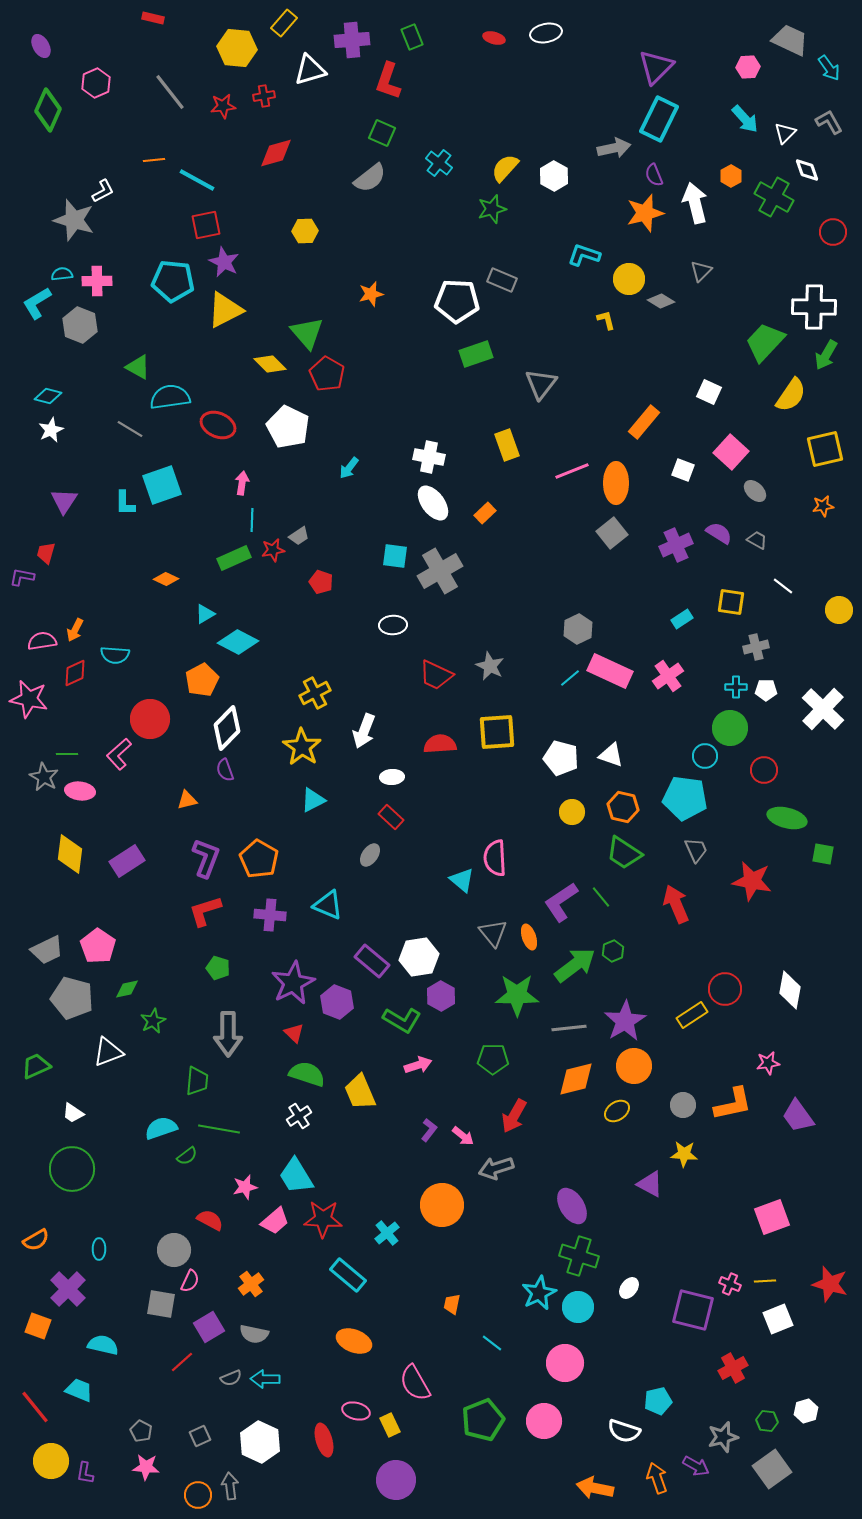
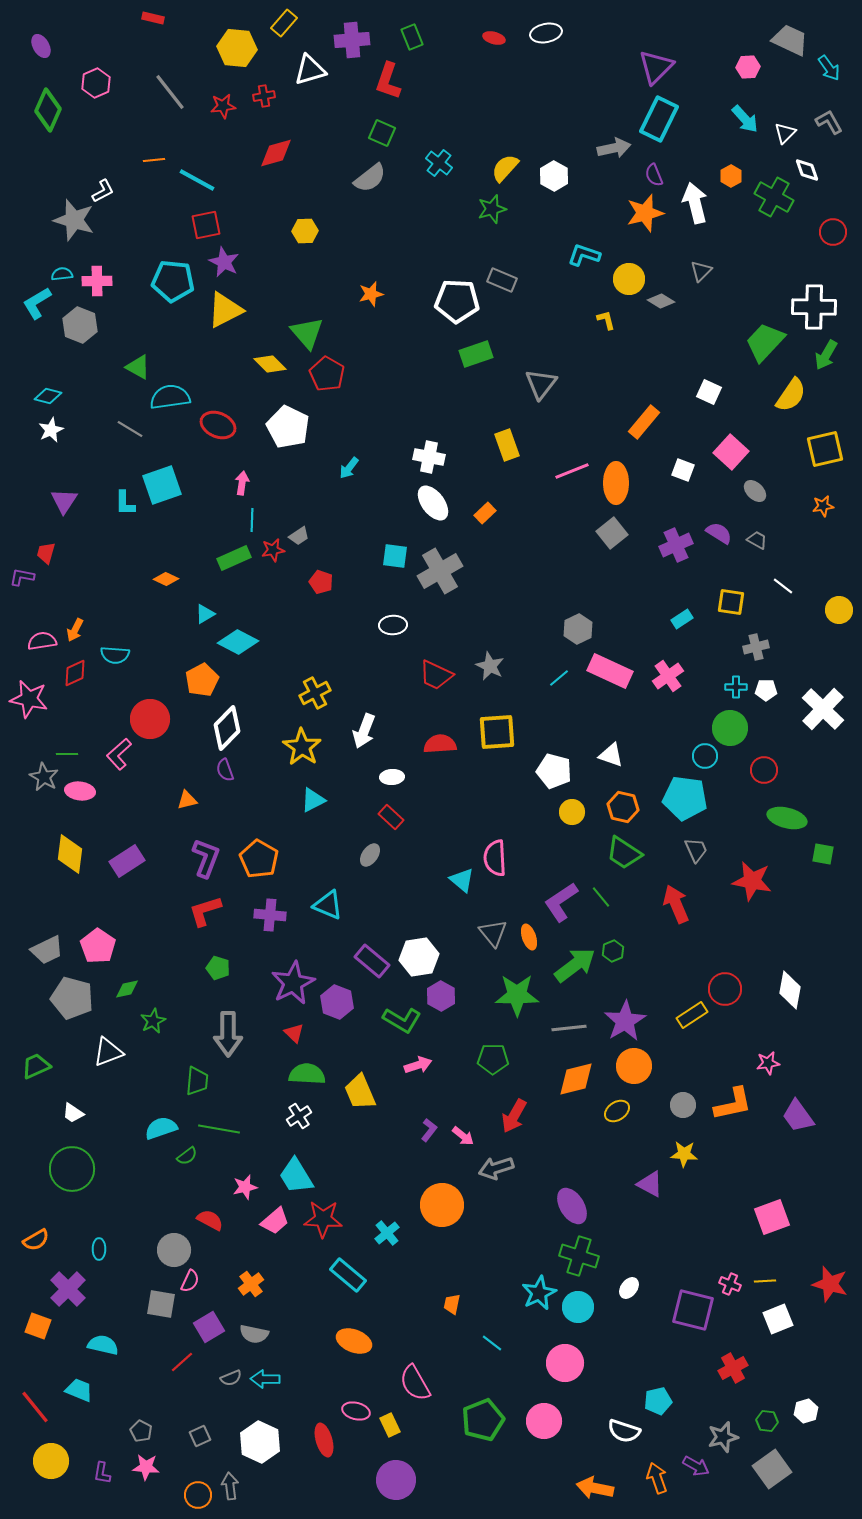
cyan line at (570, 678): moved 11 px left
white pentagon at (561, 758): moved 7 px left, 13 px down
green semicircle at (307, 1074): rotated 15 degrees counterclockwise
purple L-shape at (85, 1473): moved 17 px right
